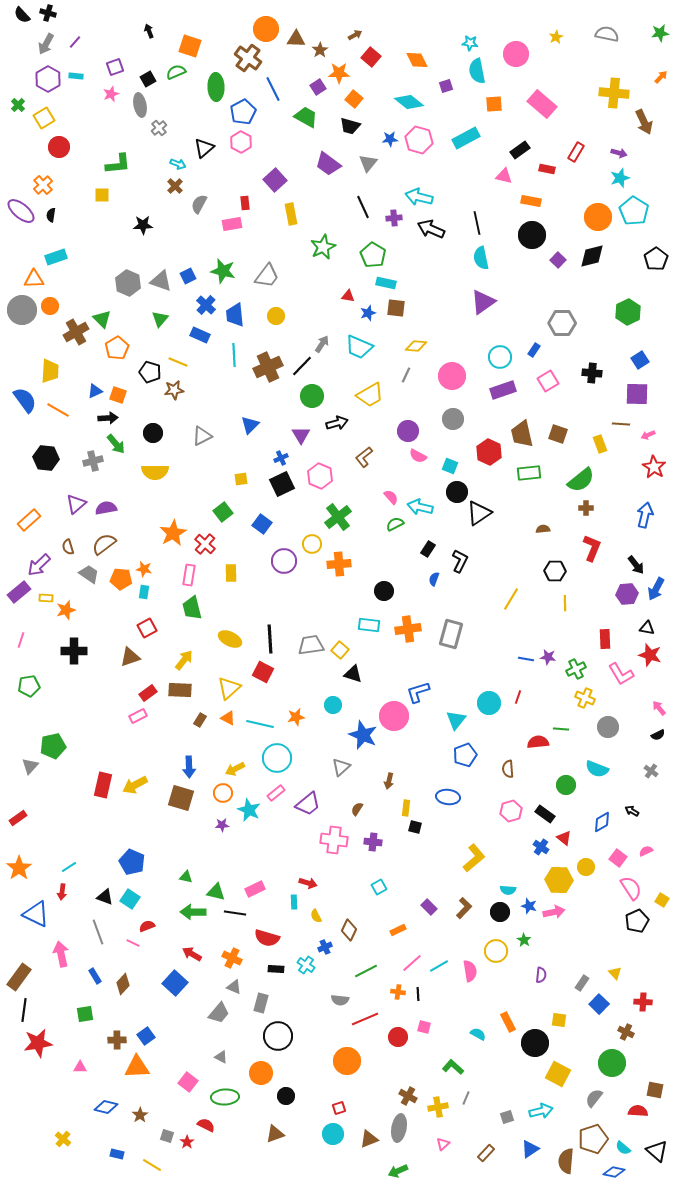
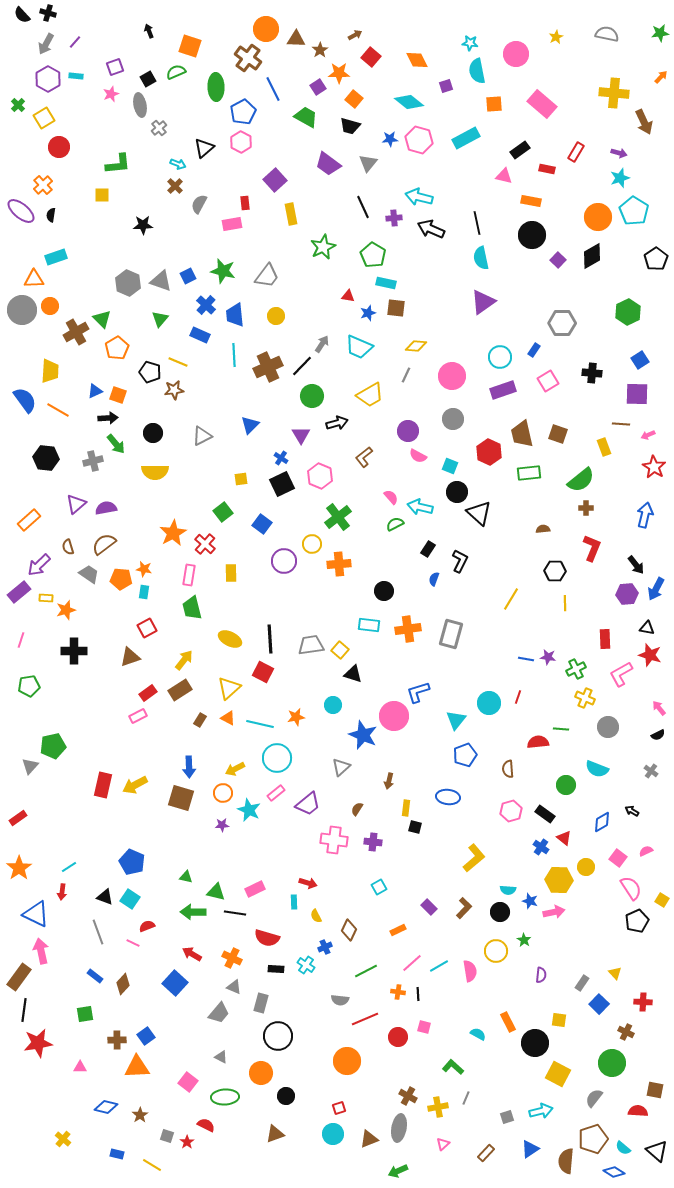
black diamond at (592, 256): rotated 16 degrees counterclockwise
yellow rectangle at (600, 444): moved 4 px right, 3 px down
blue cross at (281, 458): rotated 32 degrees counterclockwise
black triangle at (479, 513): rotated 44 degrees counterclockwise
pink L-shape at (621, 674): rotated 92 degrees clockwise
brown rectangle at (180, 690): rotated 35 degrees counterclockwise
blue star at (529, 906): moved 1 px right, 5 px up
pink arrow at (61, 954): moved 20 px left, 3 px up
blue rectangle at (95, 976): rotated 21 degrees counterclockwise
blue diamond at (614, 1172): rotated 20 degrees clockwise
